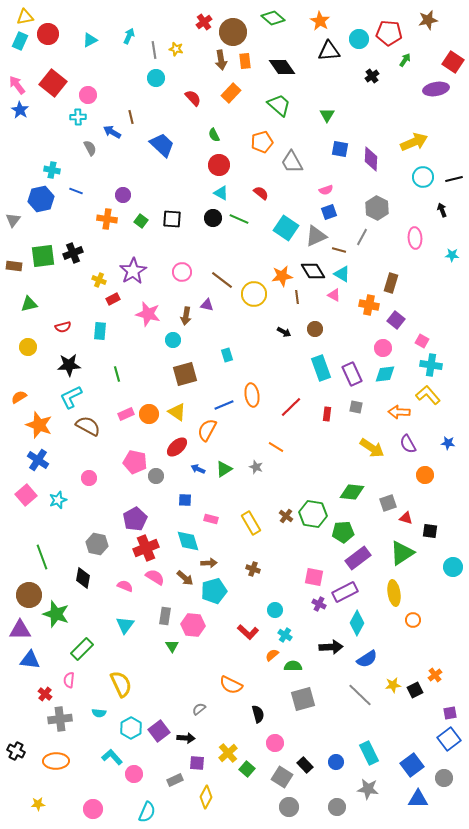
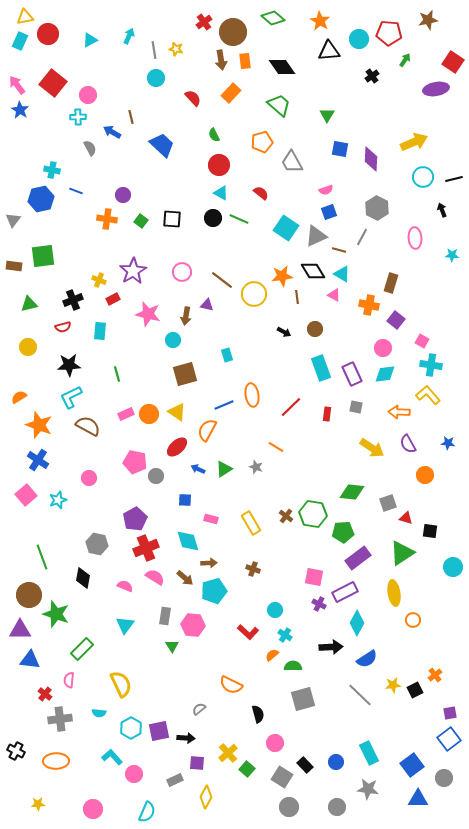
black cross at (73, 253): moved 47 px down
purple square at (159, 731): rotated 25 degrees clockwise
